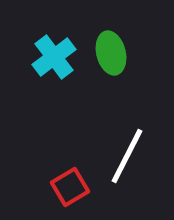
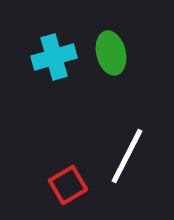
cyan cross: rotated 21 degrees clockwise
red square: moved 2 px left, 2 px up
